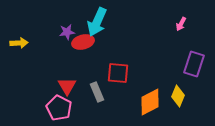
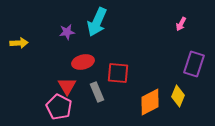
red ellipse: moved 20 px down
pink pentagon: moved 1 px up
